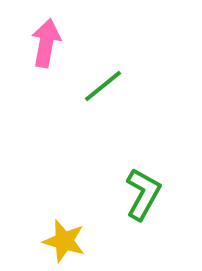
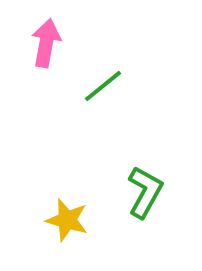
green L-shape: moved 2 px right, 2 px up
yellow star: moved 3 px right, 21 px up
